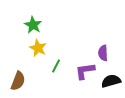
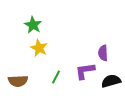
yellow star: moved 1 px right
green line: moved 11 px down
brown semicircle: rotated 66 degrees clockwise
